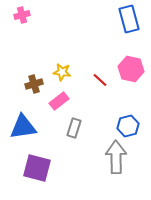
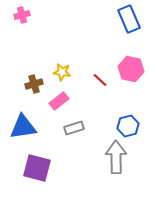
blue rectangle: rotated 8 degrees counterclockwise
gray rectangle: rotated 54 degrees clockwise
